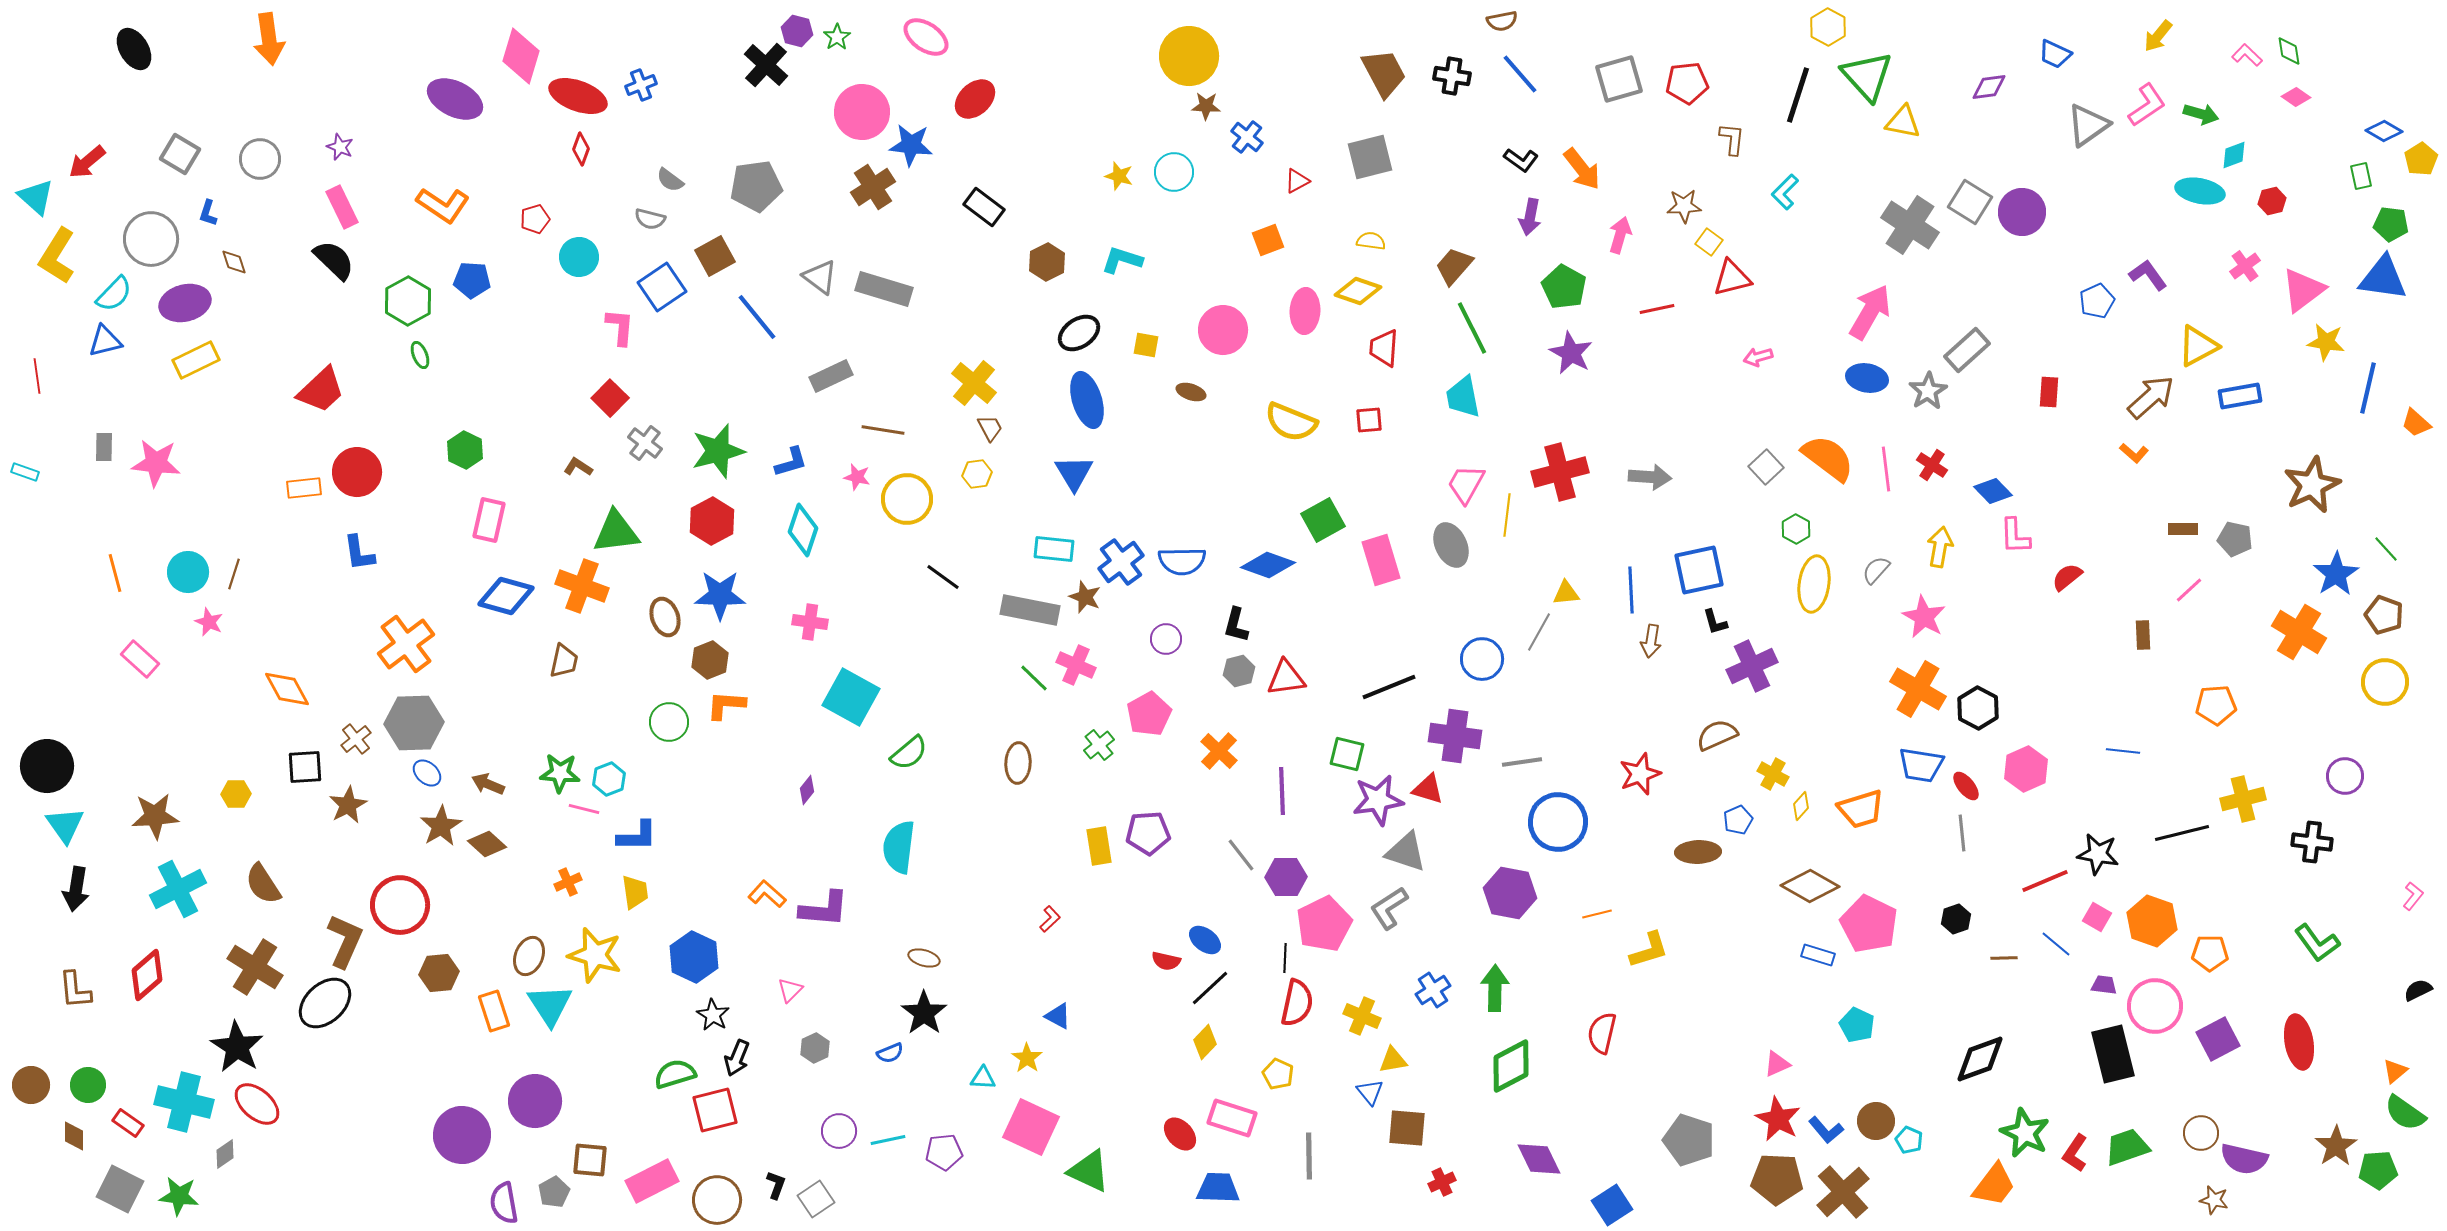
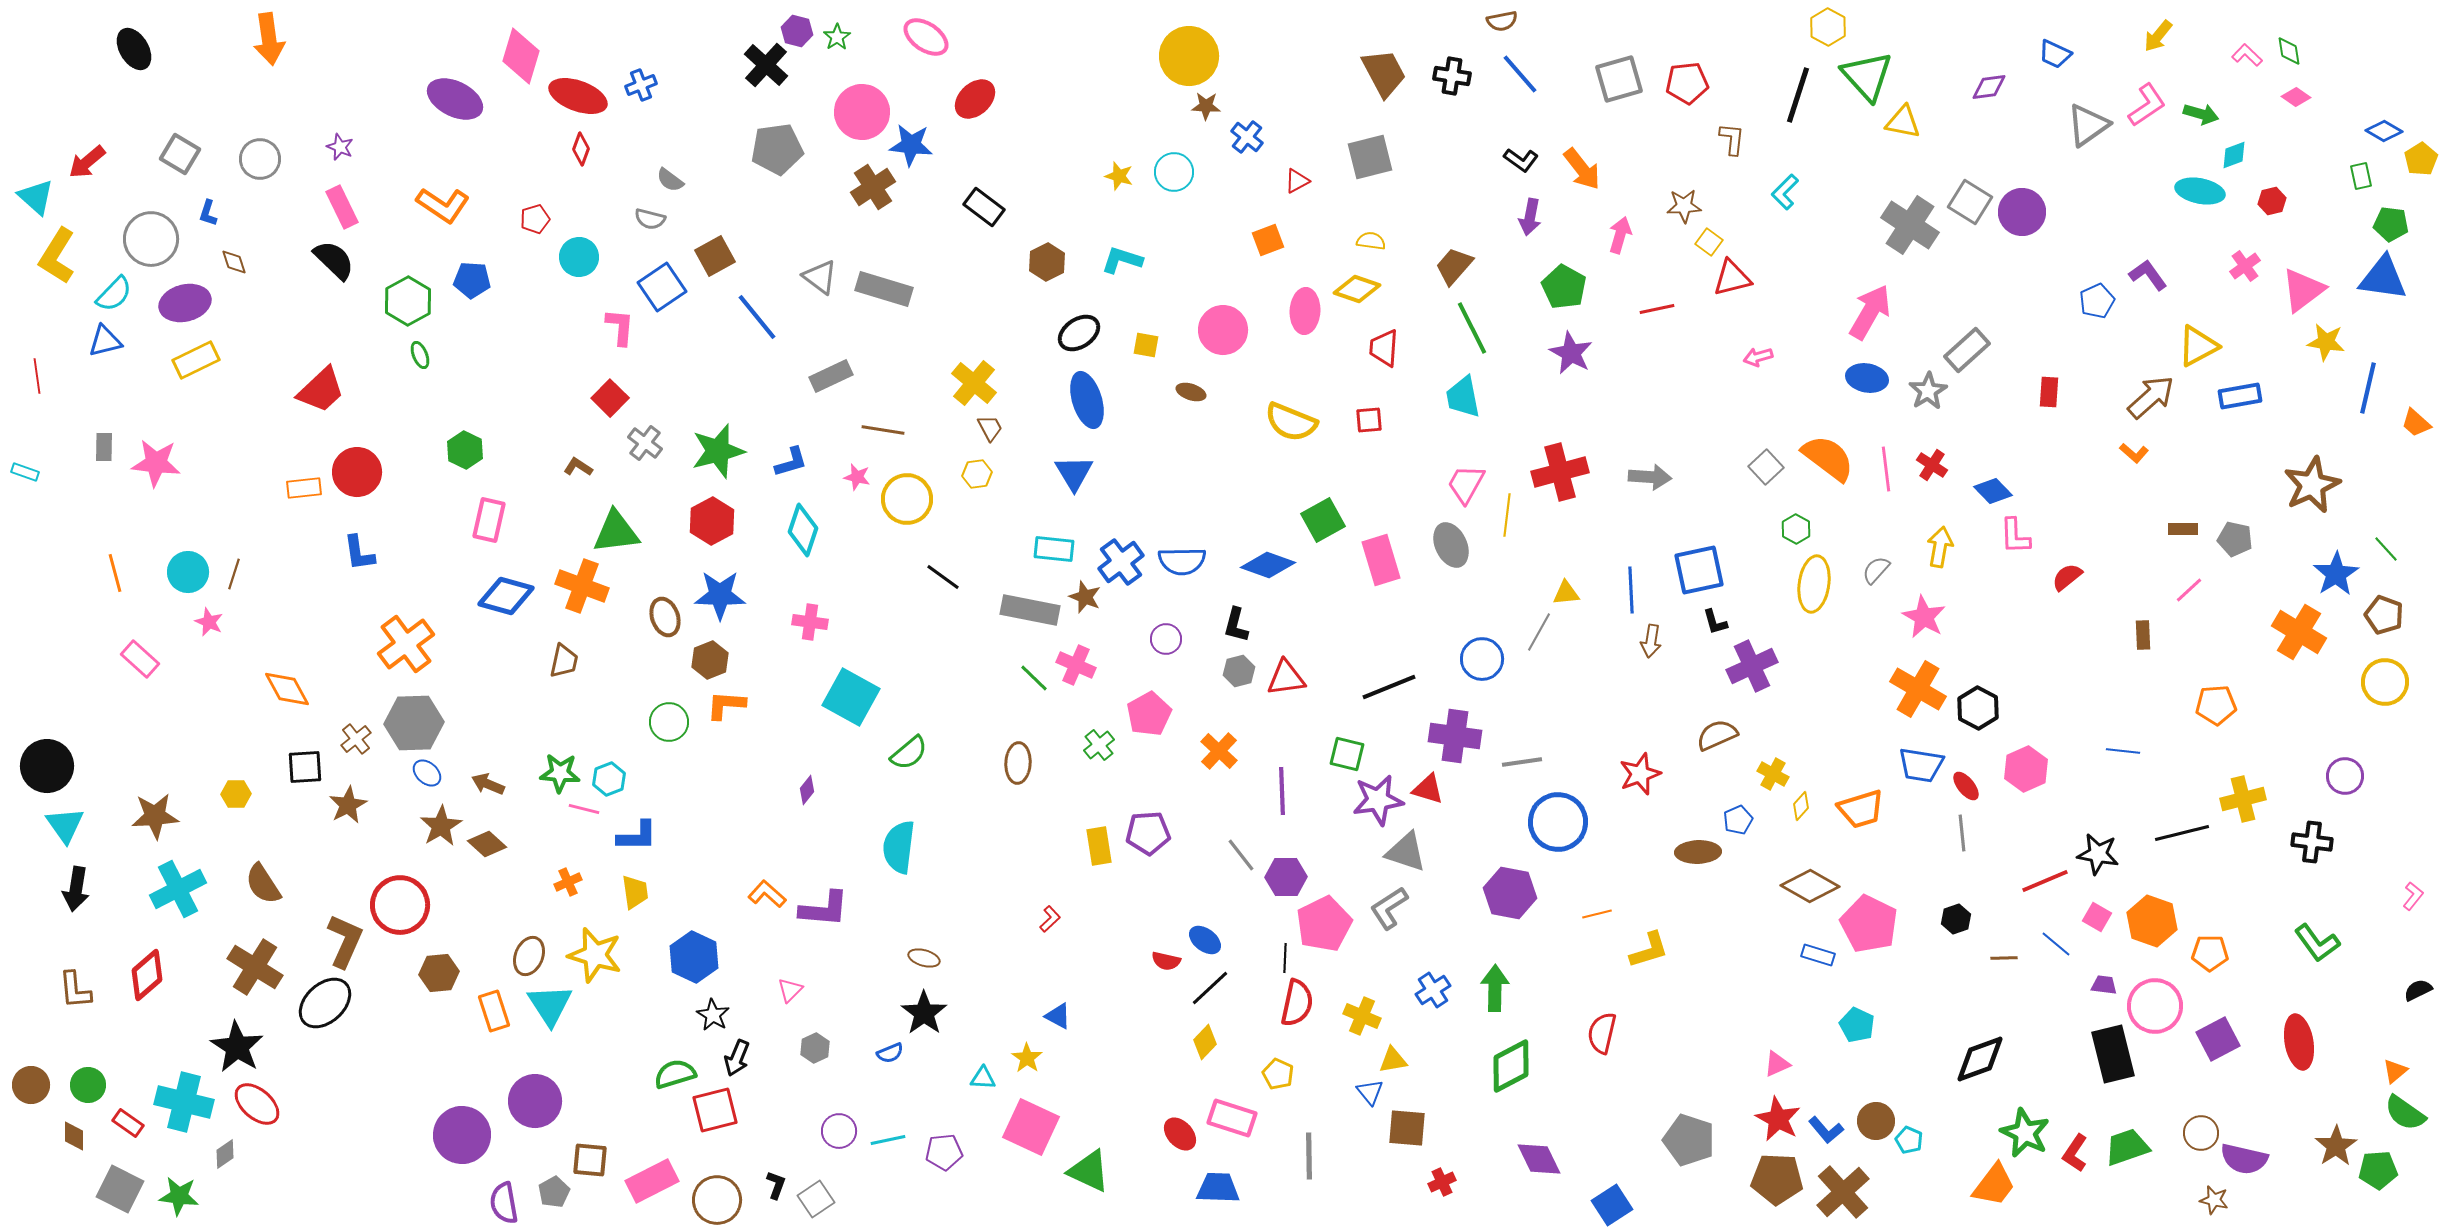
gray pentagon at (756, 186): moved 21 px right, 37 px up
yellow diamond at (1358, 291): moved 1 px left, 2 px up
